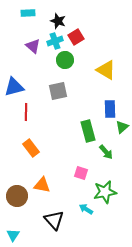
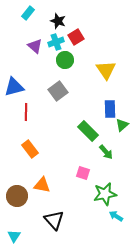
cyan rectangle: rotated 48 degrees counterclockwise
cyan cross: moved 1 px right, 1 px down
purple triangle: moved 2 px right
yellow triangle: rotated 25 degrees clockwise
gray square: rotated 24 degrees counterclockwise
green triangle: moved 2 px up
green rectangle: rotated 30 degrees counterclockwise
orange rectangle: moved 1 px left, 1 px down
pink square: moved 2 px right
green star: moved 2 px down
cyan arrow: moved 30 px right, 7 px down
cyan triangle: moved 1 px right, 1 px down
